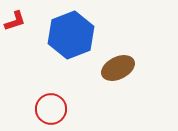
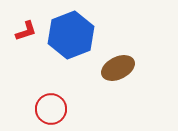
red L-shape: moved 11 px right, 10 px down
